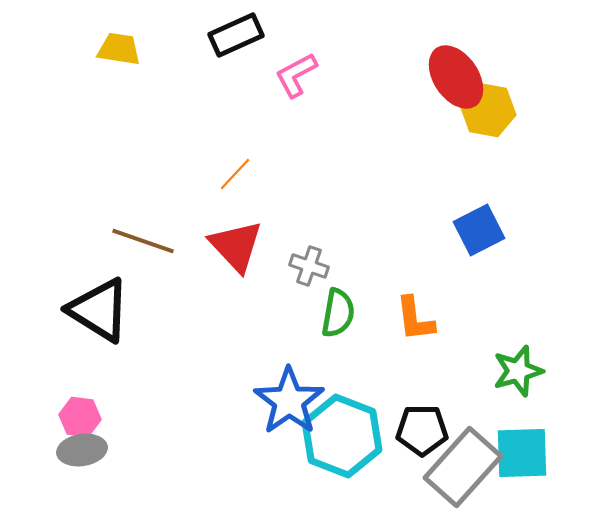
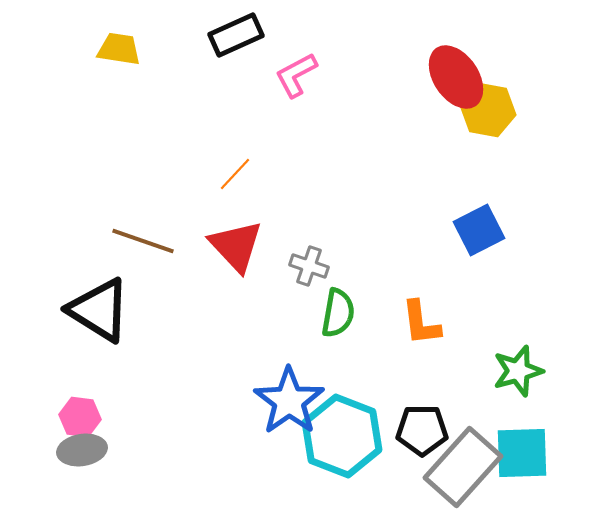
orange L-shape: moved 6 px right, 4 px down
